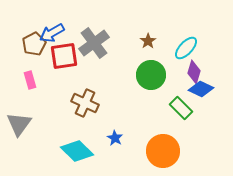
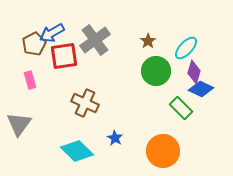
gray cross: moved 1 px right, 3 px up
green circle: moved 5 px right, 4 px up
